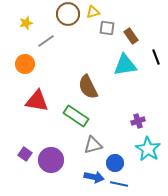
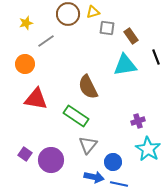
red triangle: moved 1 px left, 2 px up
gray triangle: moved 5 px left; rotated 36 degrees counterclockwise
blue circle: moved 2 px left, 1 px up
